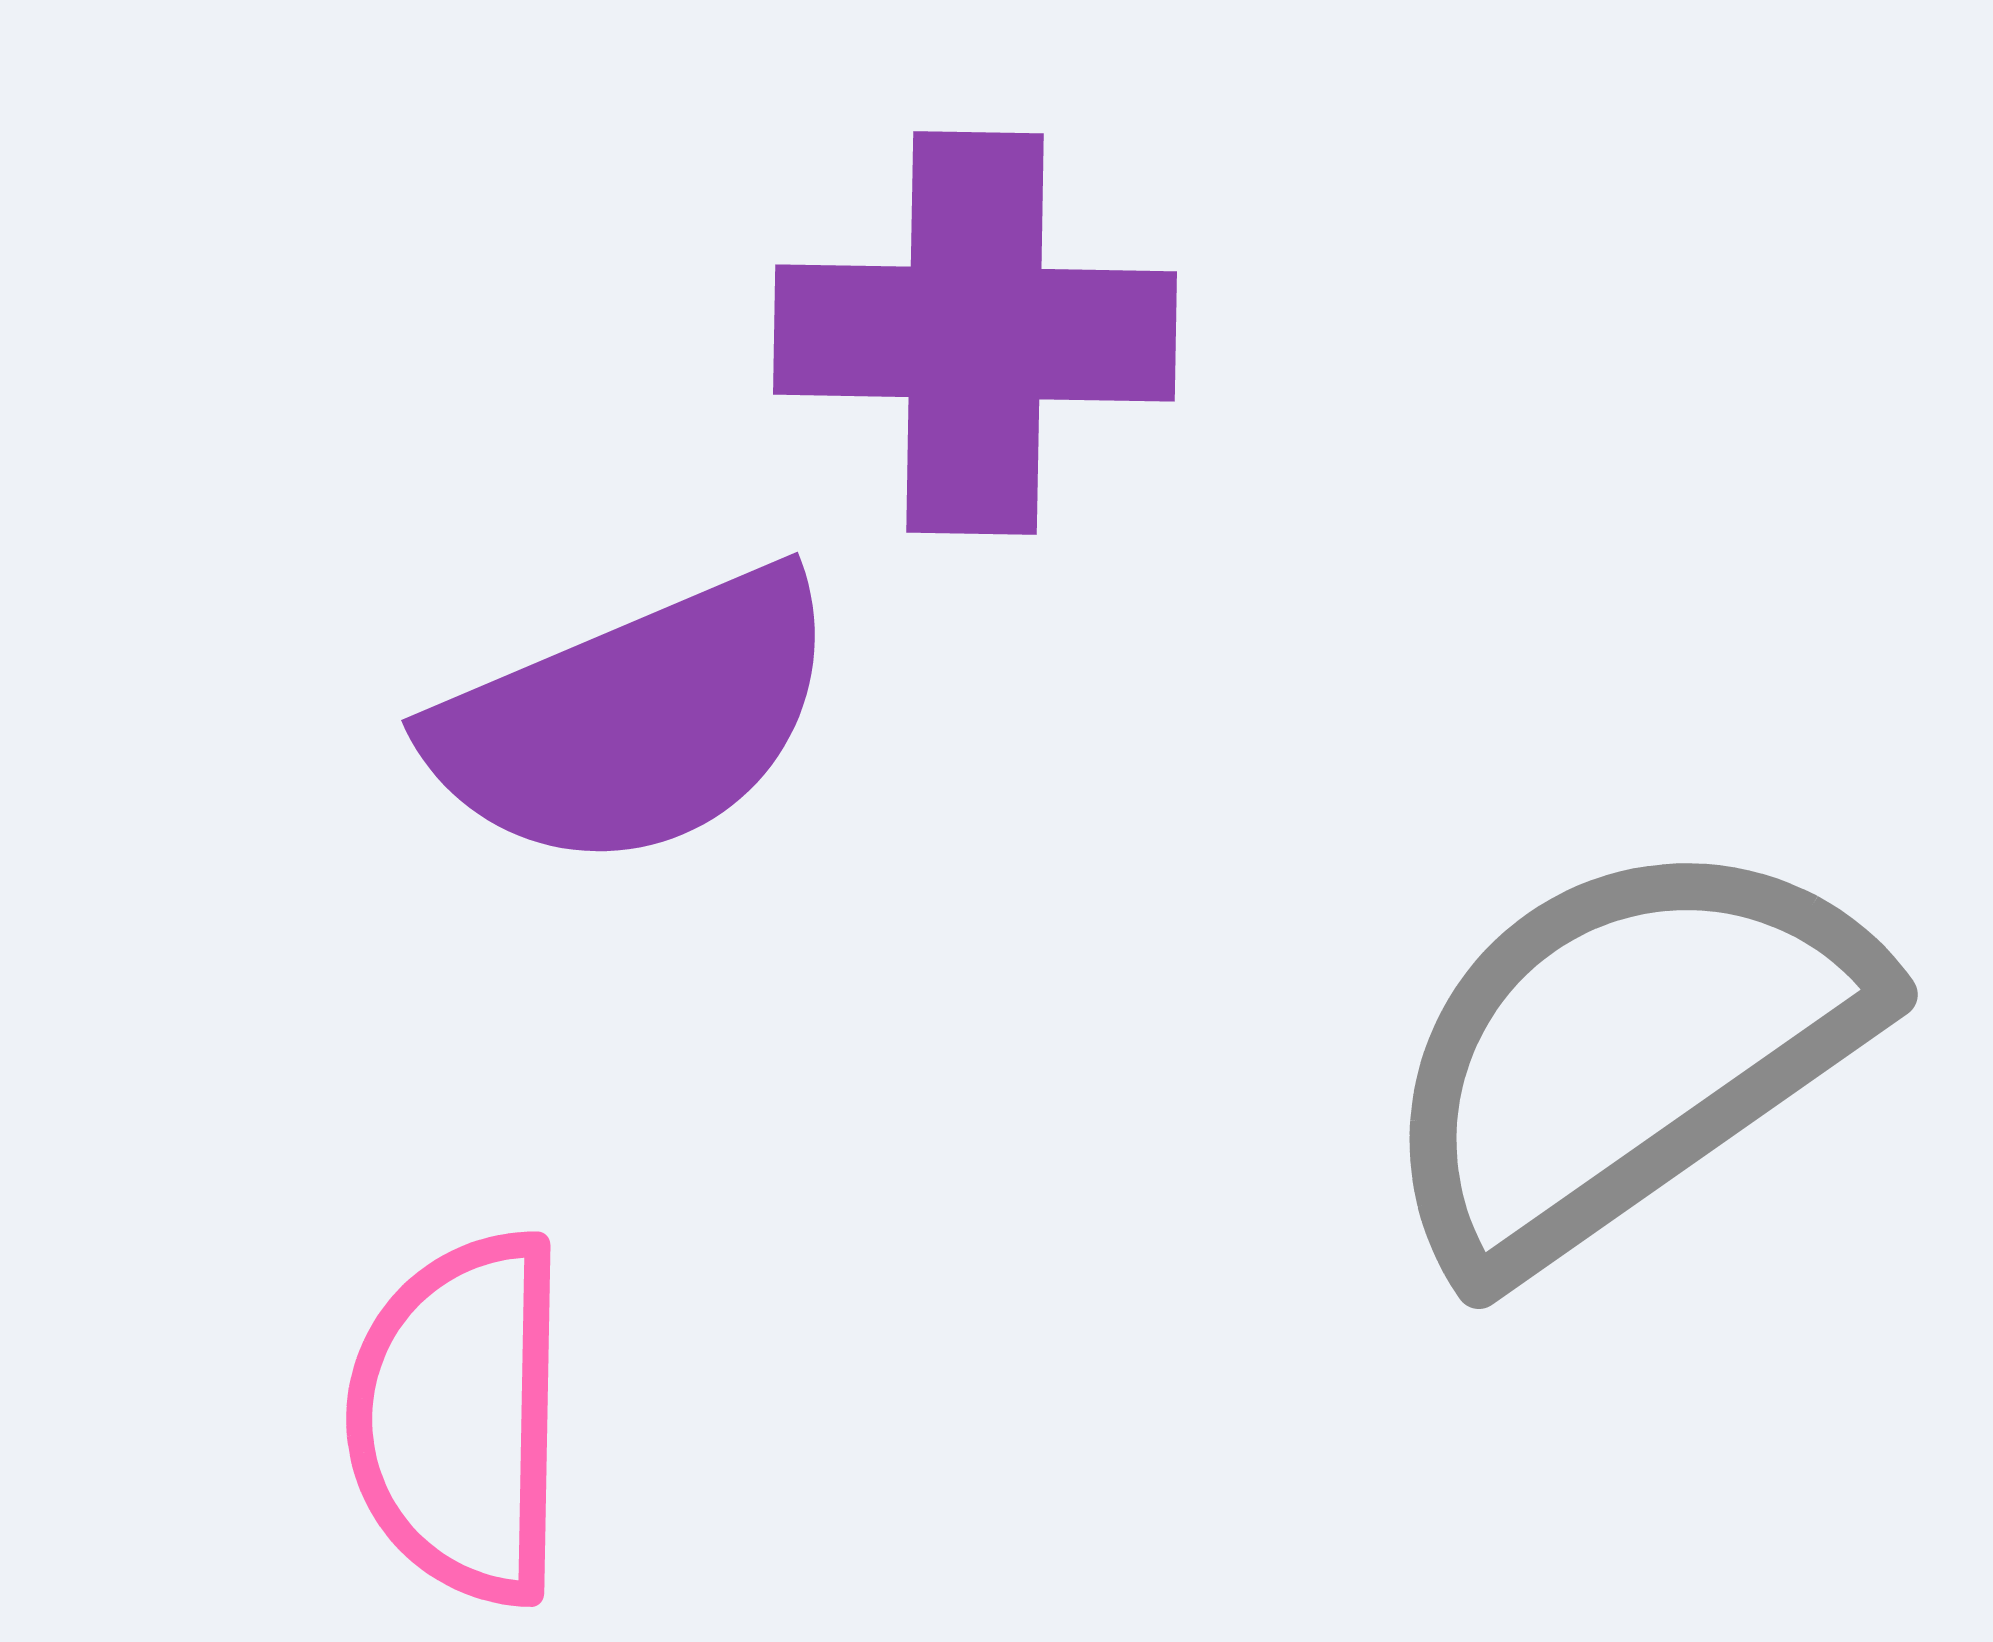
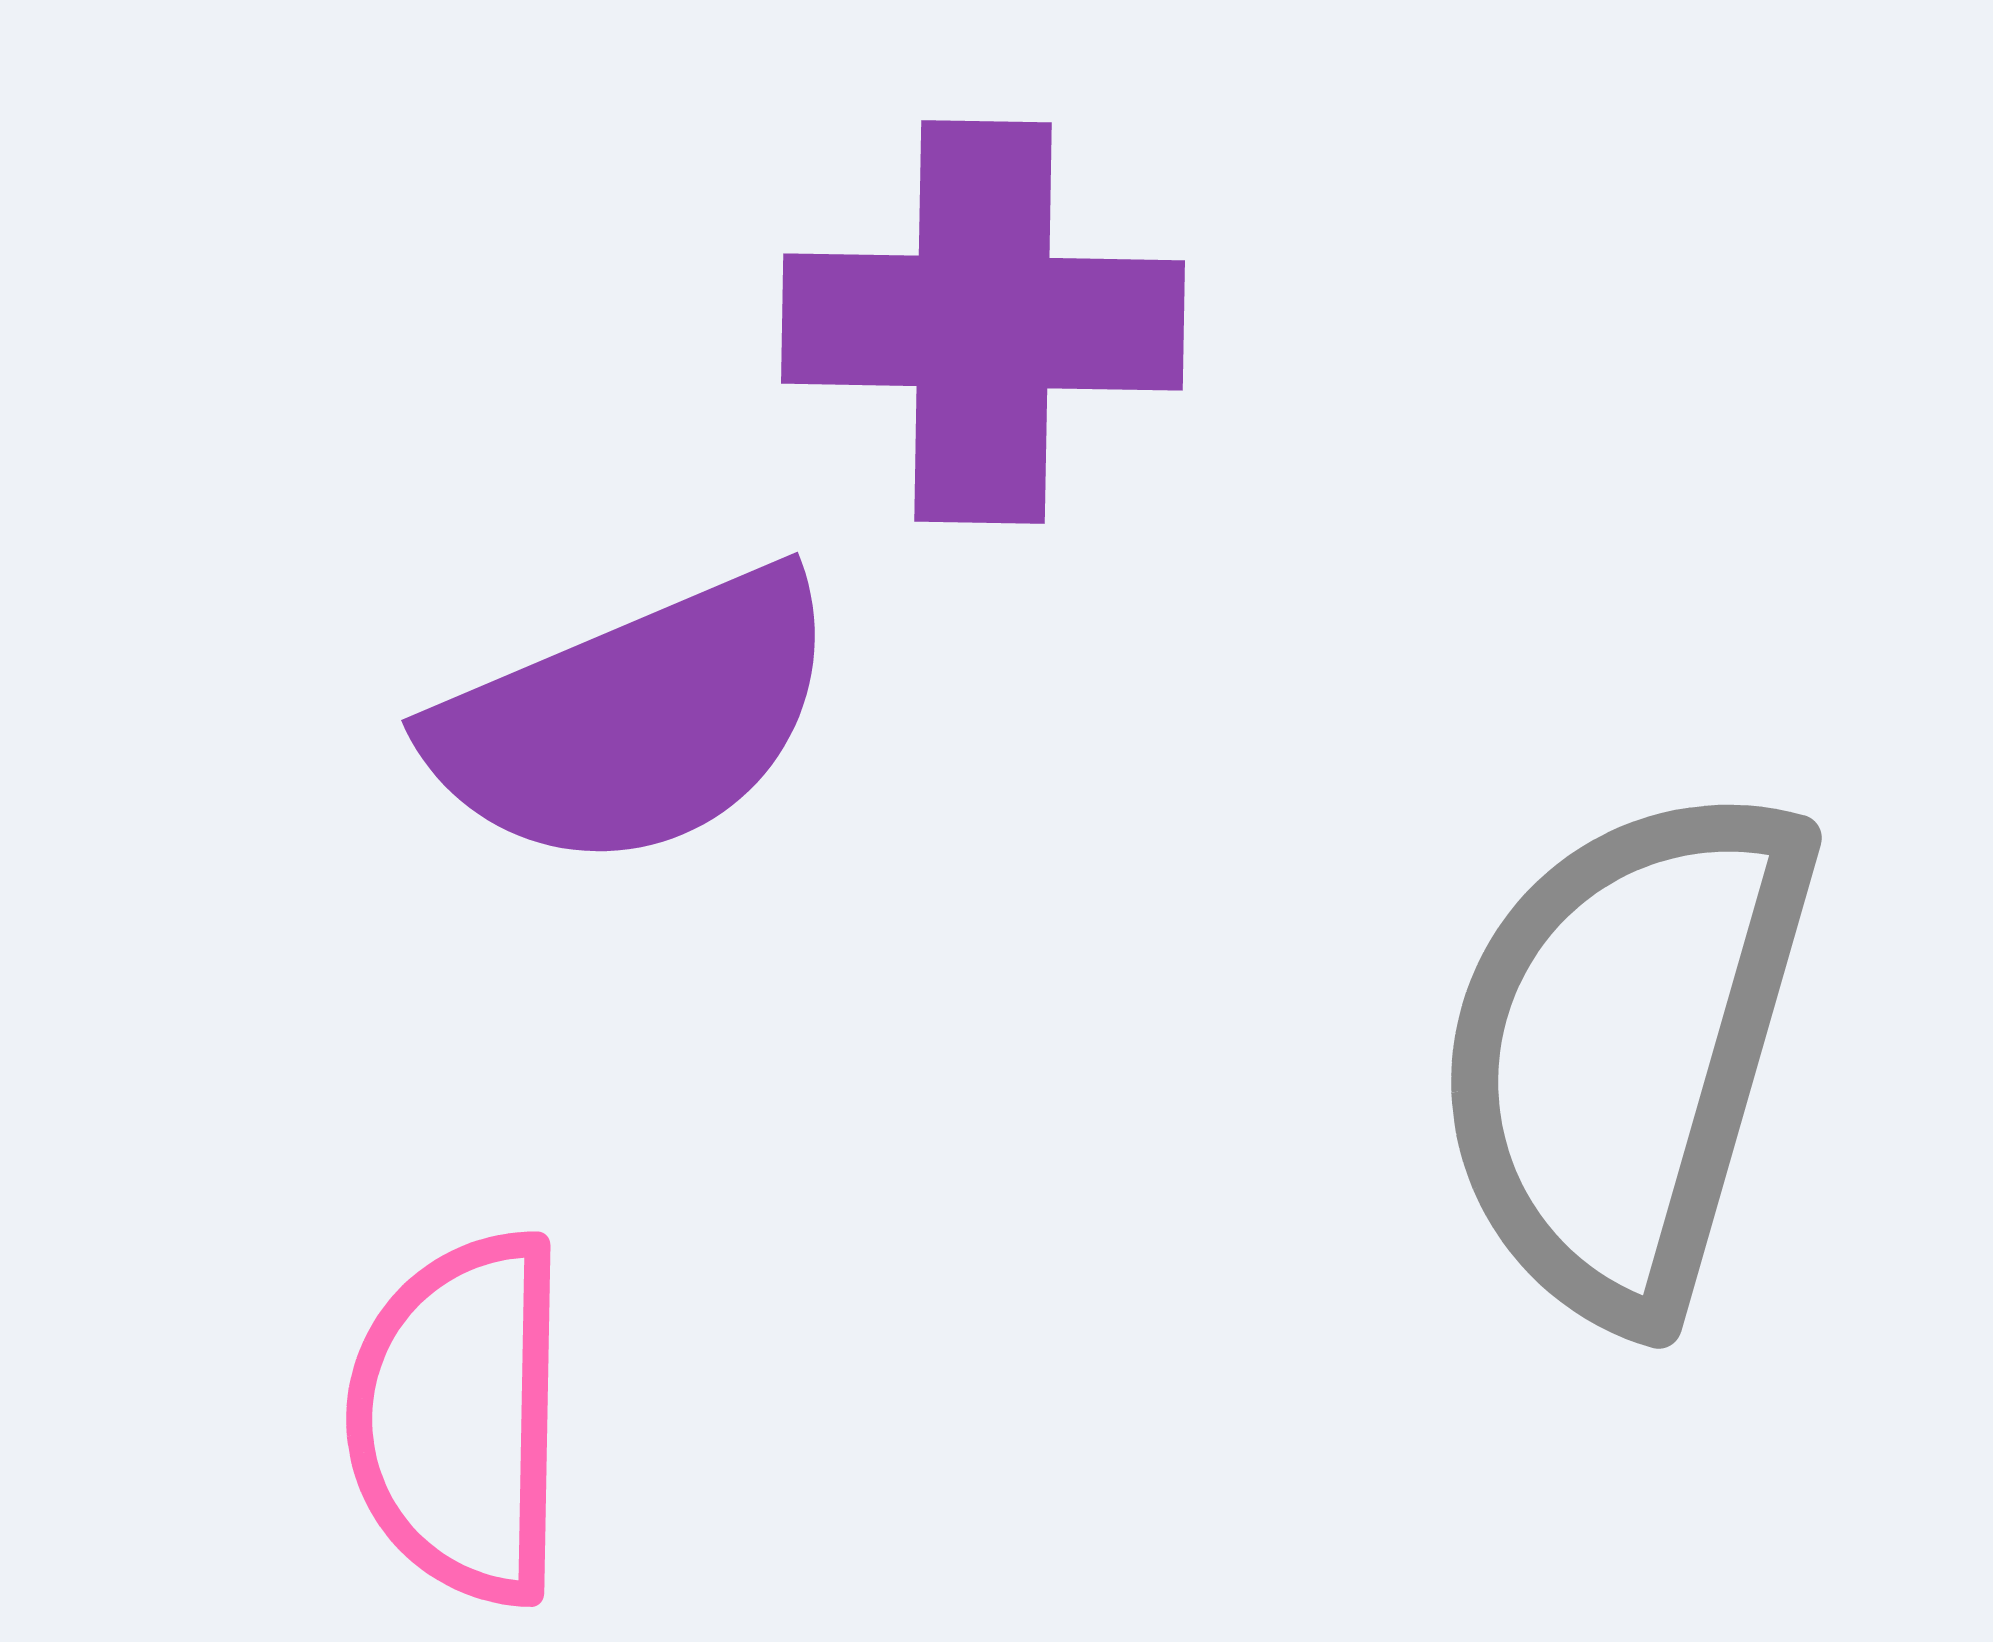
purple cross: moved 8 px right, 11 px up
gray semicircle: rotated 39 degrees counterclockwise
